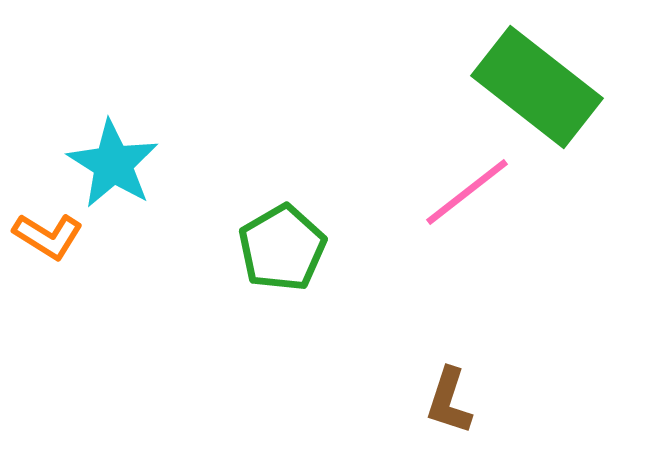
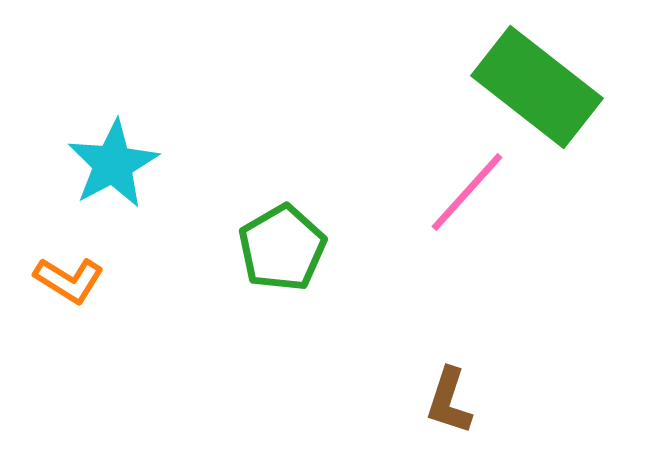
cyan star: rotated 12 degrees clockwise
pink line: rotated 10 degrees counterclockwise
orange L-shape: moved 21 px right, 44 px down
